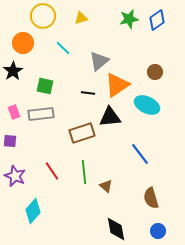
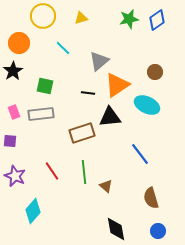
orange circle: moved 4 px left
